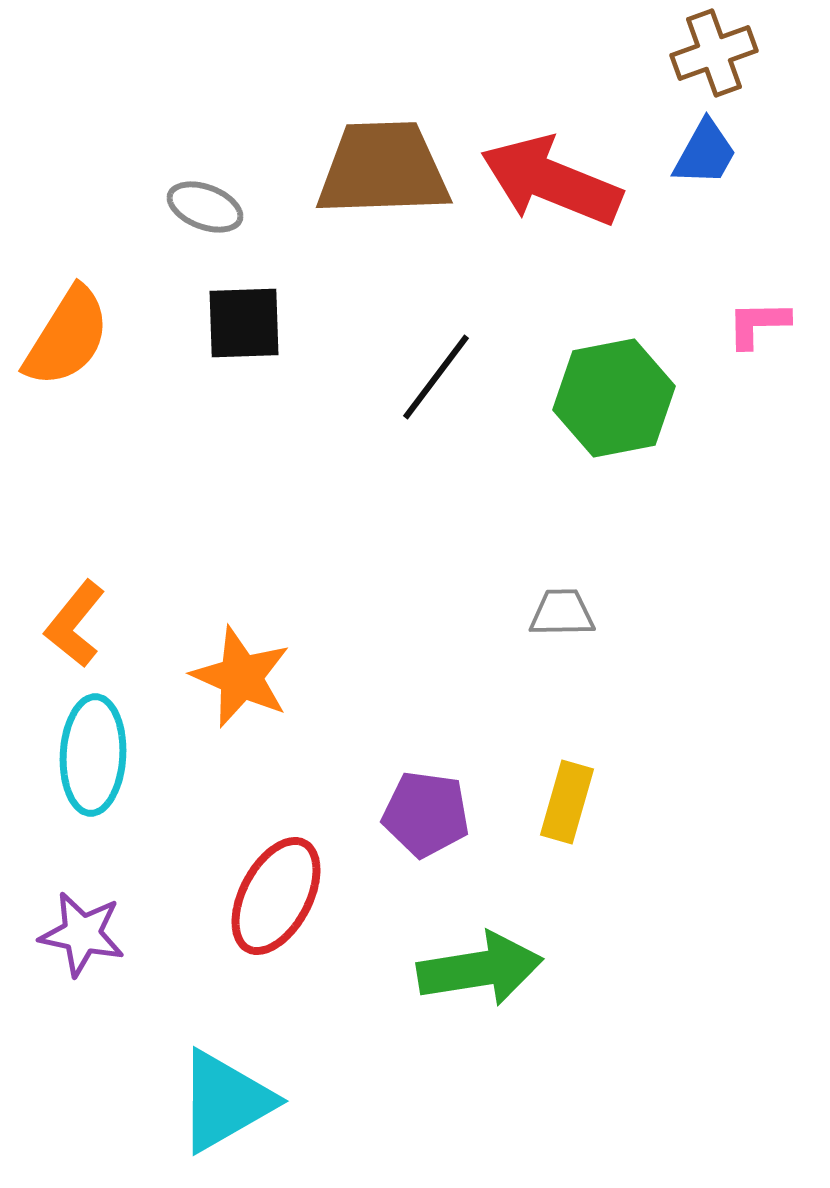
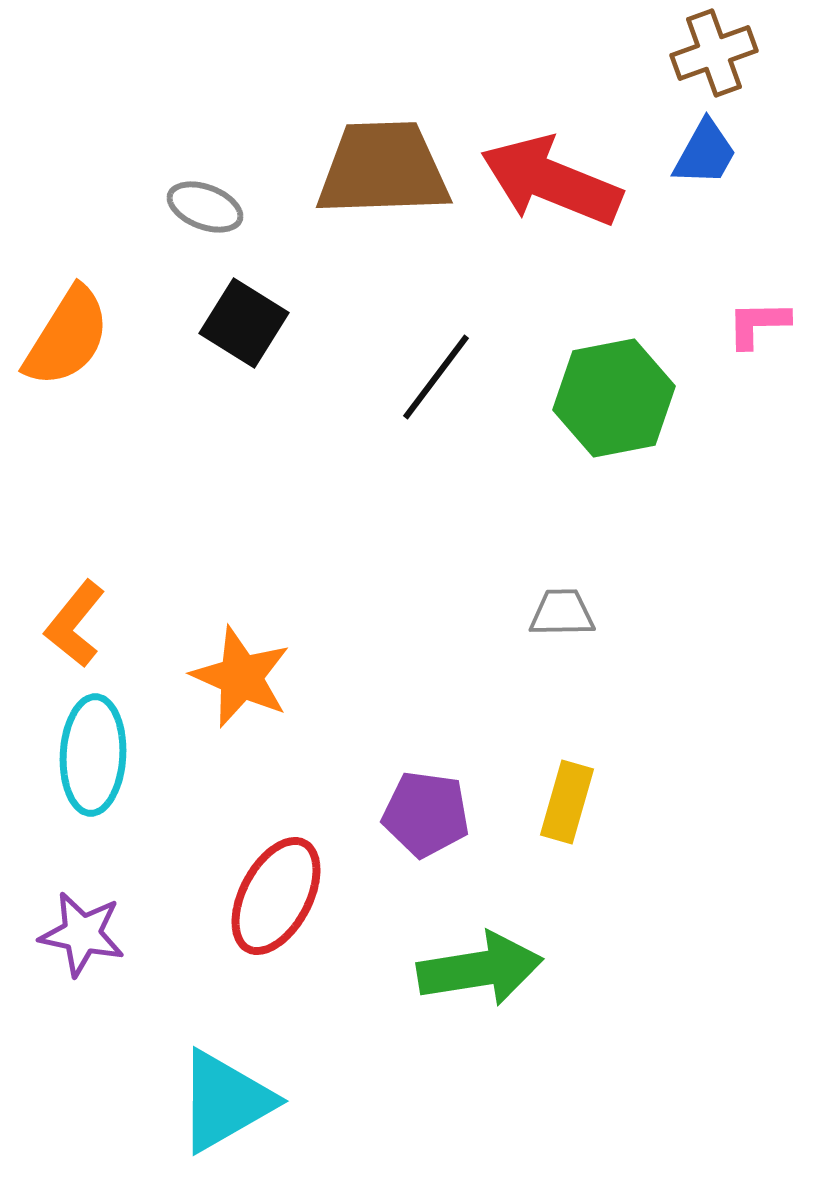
black square: rotated 34 degrees clockwise
